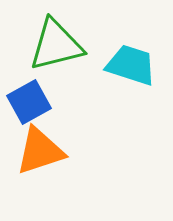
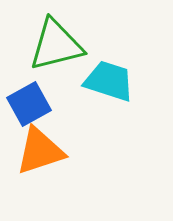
cyan trapezoid: moved 22 px left, 16 px down
blue square: moved 2 px down
